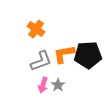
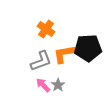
orange cross: moved 10 px right
black pentagon: moved 7 px up
pink arrow: rotated 119 degrees clockwise
